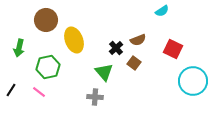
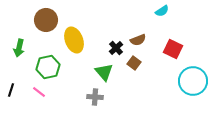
black line: rotated 16 degrees counterclockwise
